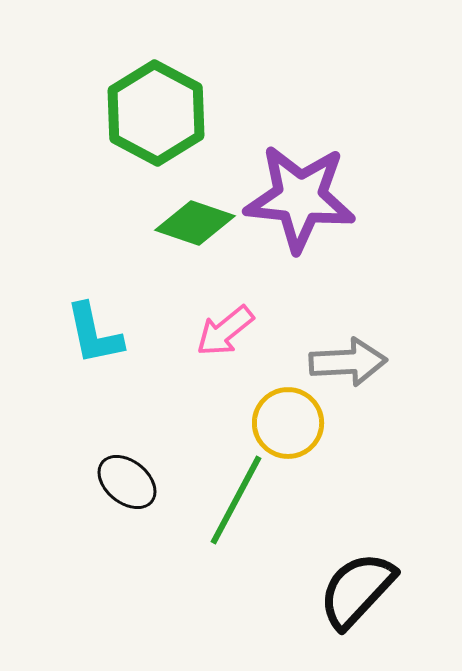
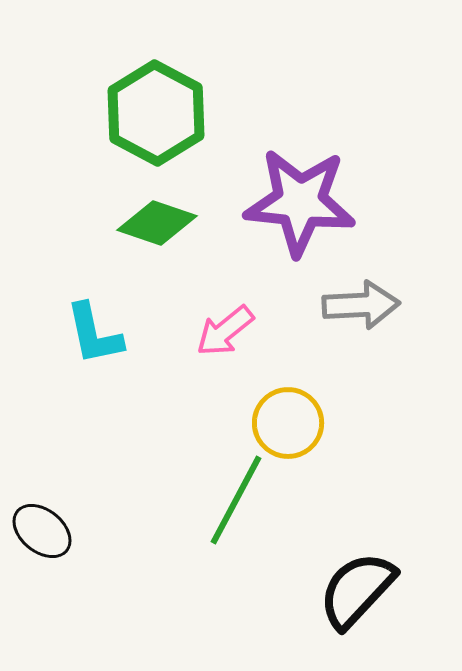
purple star: moved 4 px down
green diamond: moved 38 px left
gray arrow: moved 13 px right, 57 px up
black ellipse: moved 85 px left, 49 px down
